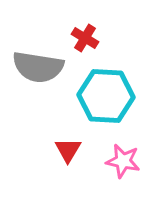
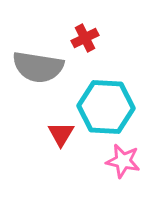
red cross: rotated 32 degrees clockwise
cyan hexagon: moved 11 px down
red triangle: moved 7 px left, 16 px up
